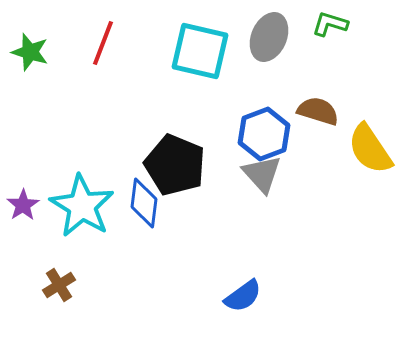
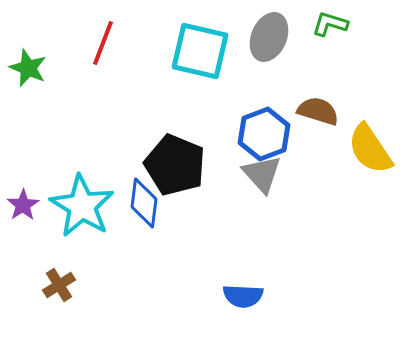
green star: moved 2 px left, 16 px down; rotated 6 degrees clockwise
blue semicircle: rotated 39 degrees clockwise
